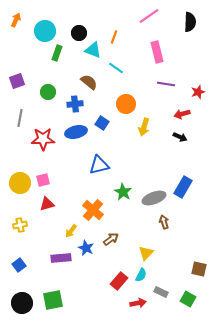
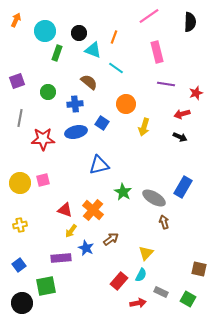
red star at (198, 92): moved 2 px left, 1 px down
gray ellipse at (154, 198): rotated 50 degrees clockwise
red triangle at (47, 204): moved 18 px right, 6 px down; rotated 35 degrees clockwise
green square at (53, 300): moved 7 px left, 14 px up
